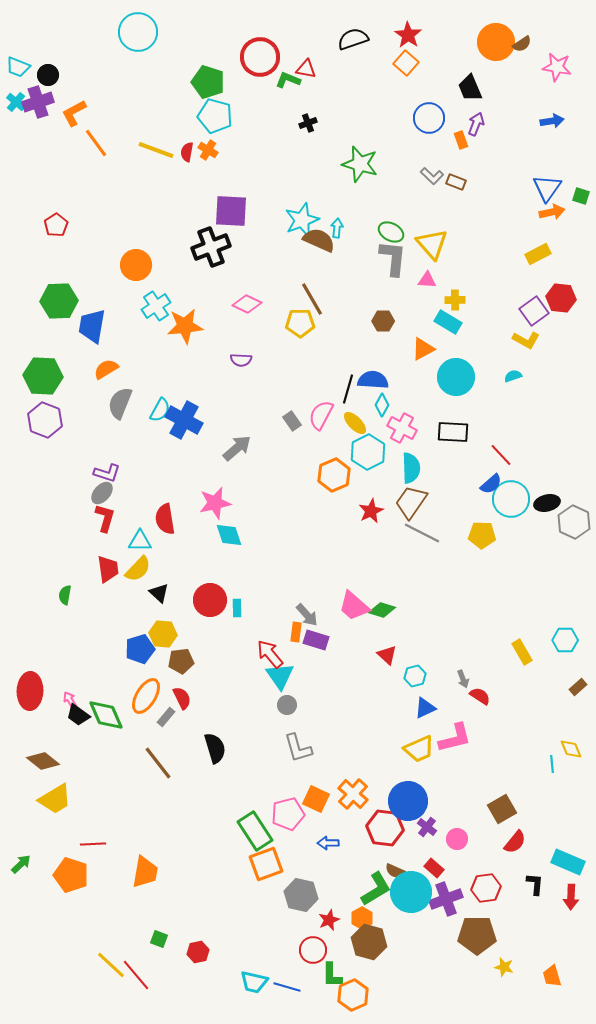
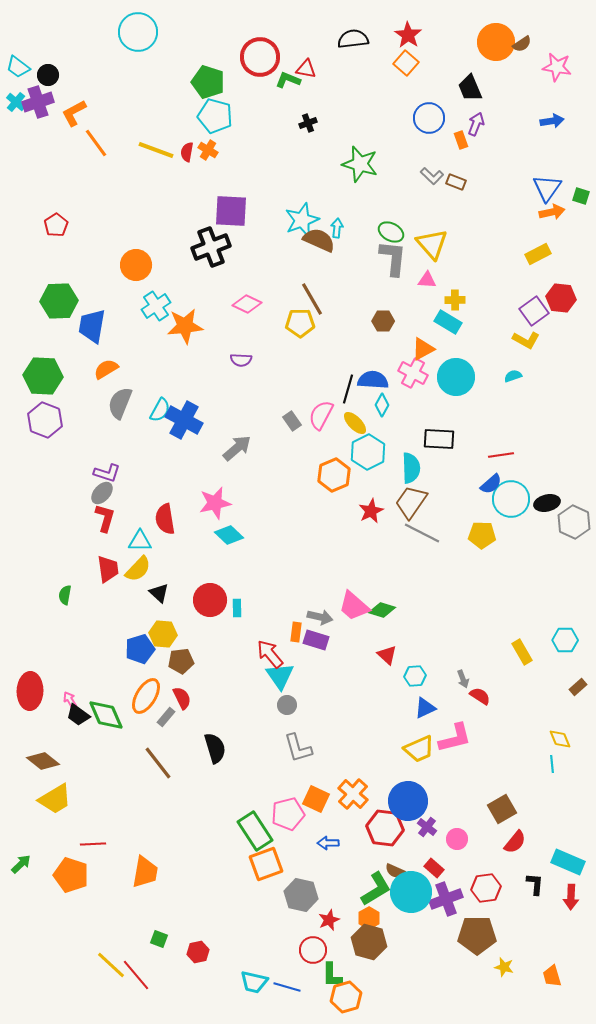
black semicircle at (353, 39): rotated 12 degrees clockwise
cyan trapezoid at (18, 67): rotated 15 degrees clockwise
pink cross at (402, 428): moved 11 px right, 55 px up
black rectangle at (453, 432): moved 14 px left, 7 px down
red line at (501, 455): rotated 55 degrees counterclockwise
cyan diamond at (229, 535): rotated 28 degrees counterclockwise
gray arrow at (307, 615): moved 13 px right, 2 px down; rotated 35 degrees counterclockwise
cyan hexagon at (415, 676): rotated 10 degrees clockwise
yellow diamond at (571, 749): moved 11 px left, 10 px up
orange hexagon at (362, 918): moved 7 px right
orange hexagon at (353, 995): moved 7 px left, 2 px down; rotated 8 degrees clockwise
